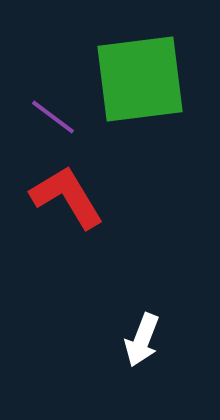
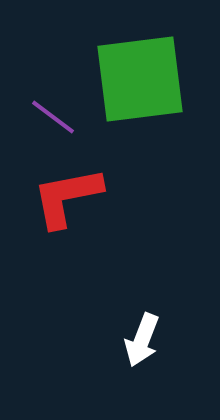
red L-shape: rotated 70 degrees counterclockwise
